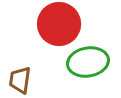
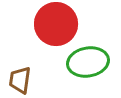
red circle: moved 3 px left
